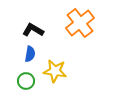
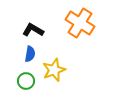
orange cross: rotated 20 degrees counterclockwise
yellow star: moved 1 px left, 1 px up; rotated 30 degrees counterclockwise
